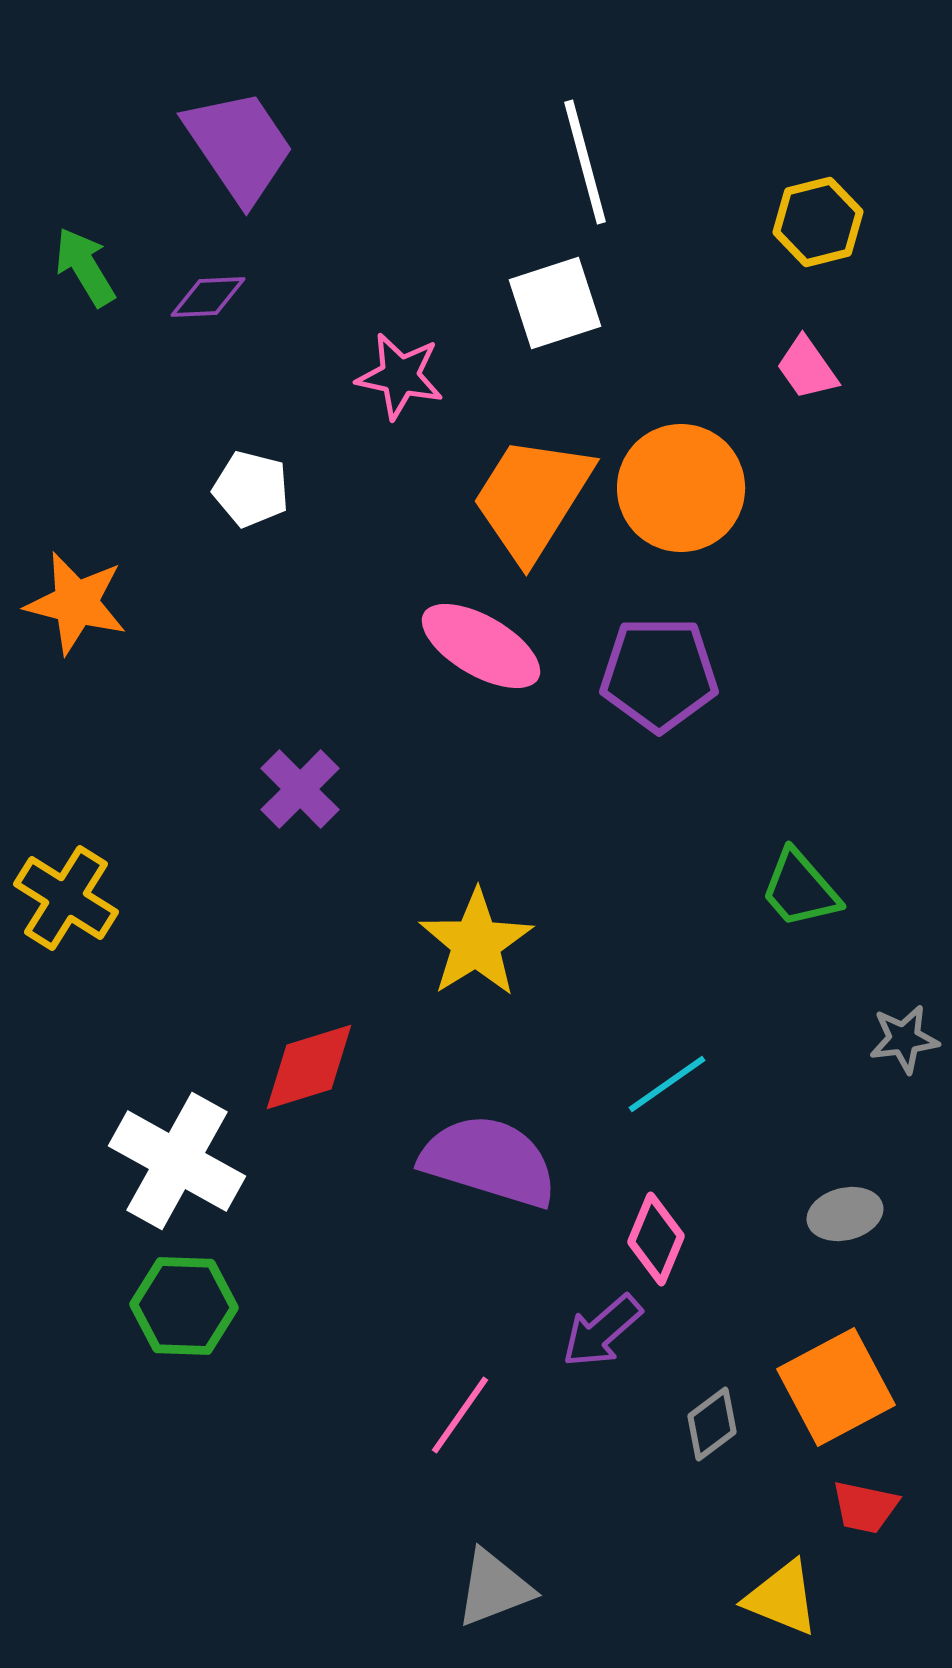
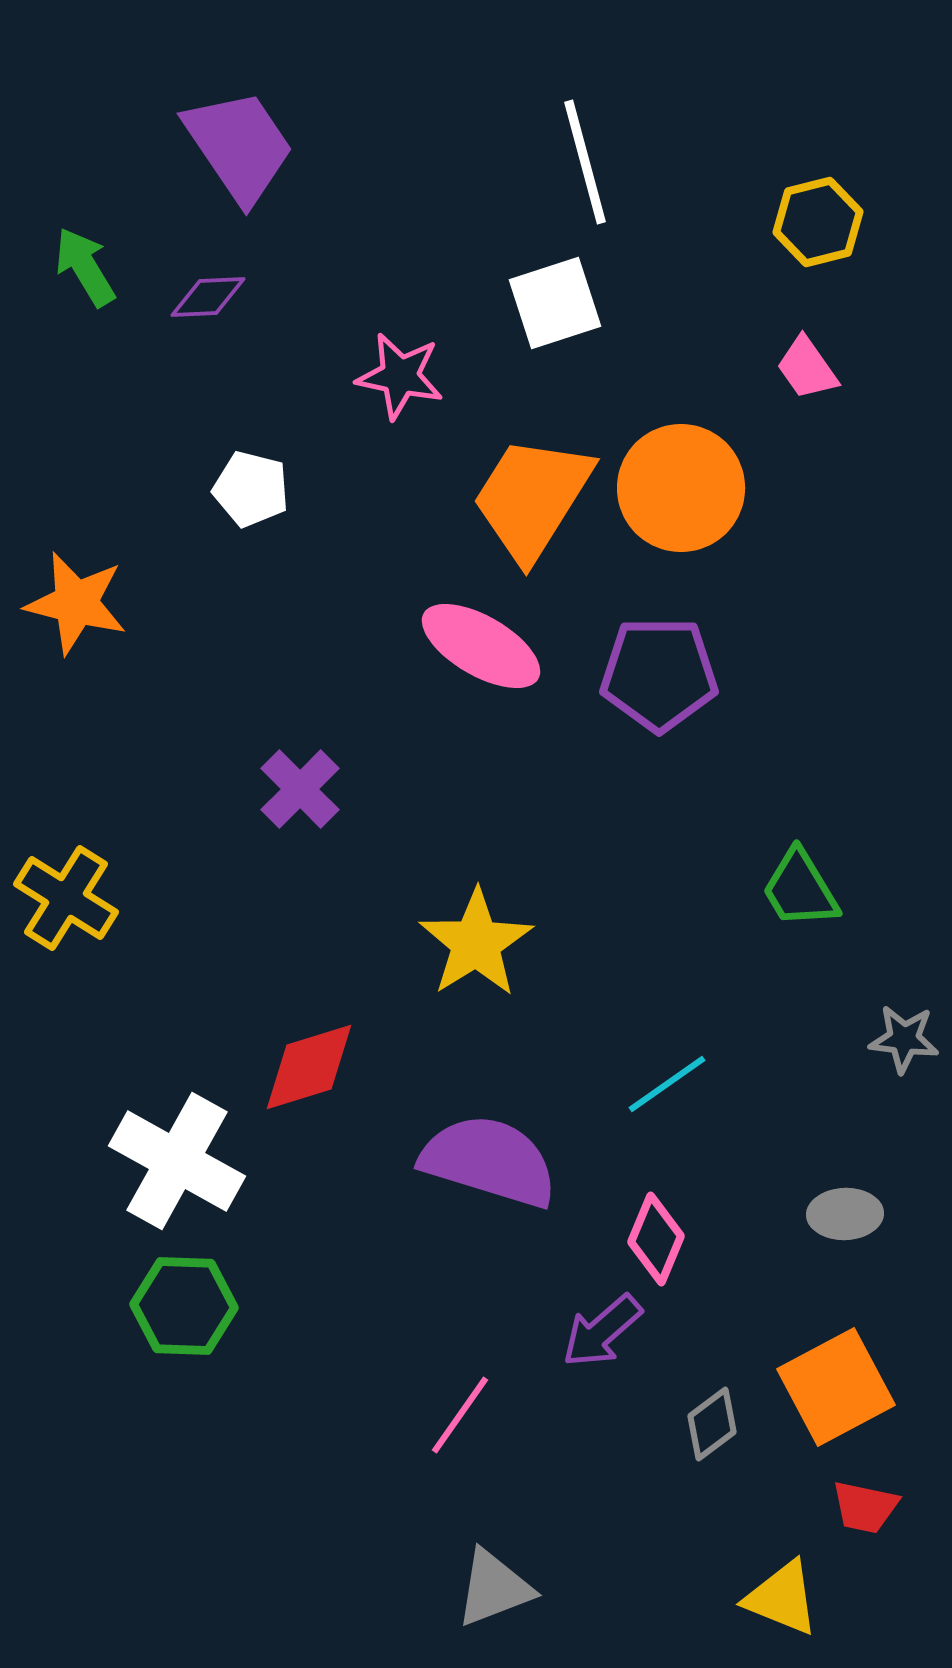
green trapezoid: rotated 10 degrees clockwise
gray star: rotated 14 degrees clockwise
gray ellipse: rotated 12 degrees clockwise
